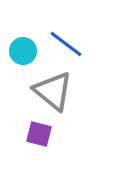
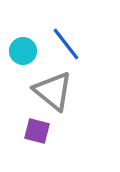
blue line: rotated 15 degrees clockwise
purple square: moved 2 px left, 3 px up
